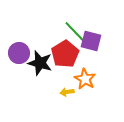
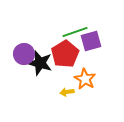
green line: rotated 65 degrees counterclockwise
purple square: rotated 30 degrees counterclockwise
purple circle: moved 5 px right, 1 px down
